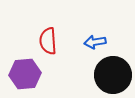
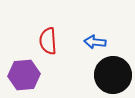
blue arrow: rotated 15 degrees clockwise
purple hexagon: moved 1 px left, 1 px down
